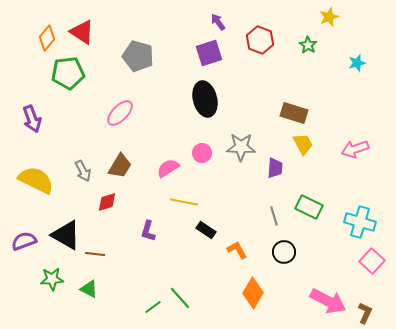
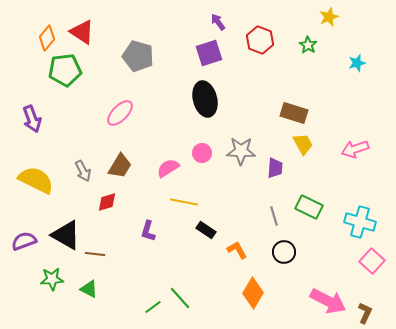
green pentagon at (68, 73): moved 3 px left, 3 px up
gray star at (241, 147): moved 4 px down
